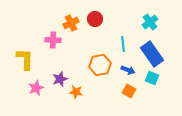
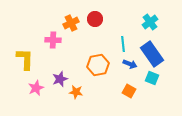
orange hexagon: moved 2 px left
blue arrow: moved 2 px right, 6 px up
